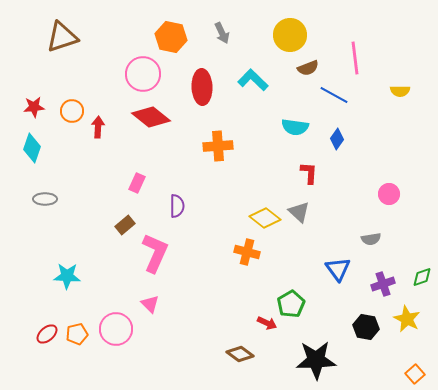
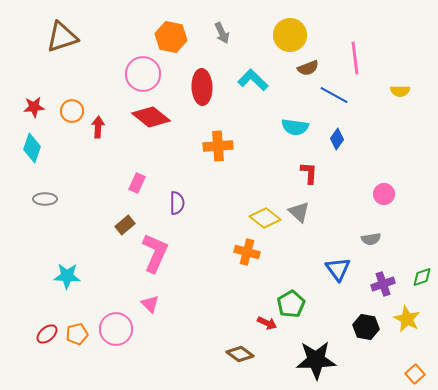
pink circle at (389, 194): moved 5 px left
purple semicircle at (177, 206): moved 3 px up
